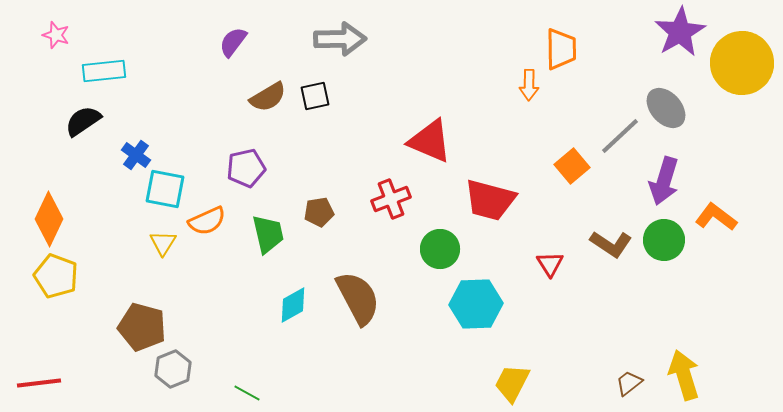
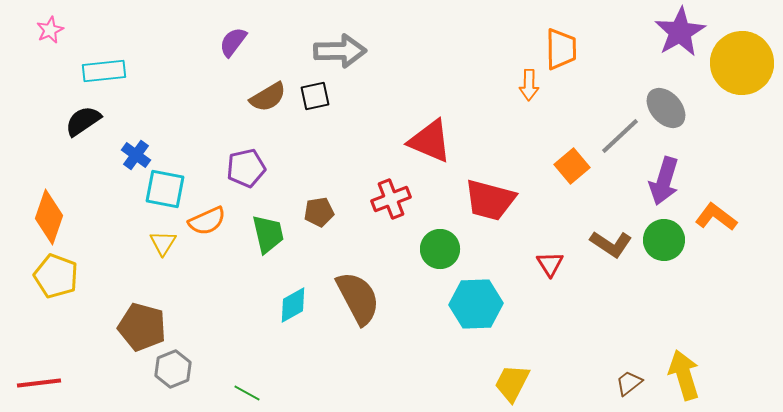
pink star at (56, 35): moved 6 px left, 5 px up; rotated 28 degrees clockwise
gray arrow at (340, 39): moved 12 px down
orange diamond at (49, 219): moved 2 px up; rotated 6 degrees counterclockwise
